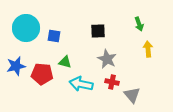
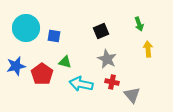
black square: moved 3 px right; rotated 21 degrees counterclockwise
red pentagon: rotated 30 degrees clockwise
